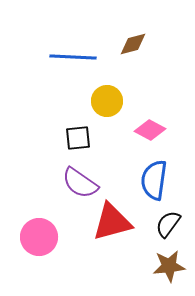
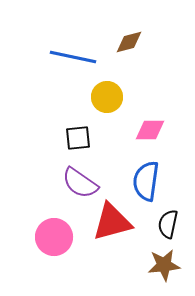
brown diamond: moved 4 px left, 2 px up
blue line: rotated 9 degrees clockwise
yellow circle: moved 4 px up
pink diamond: rotated 28 degrees counterclockwise
blue semicircle: moved 8 px left, 1 px down
black semicircle: rotated 24 degrees counterclockwise
pink circle: moved 15 px right
brown star: moved 5 px left, 1 px up
